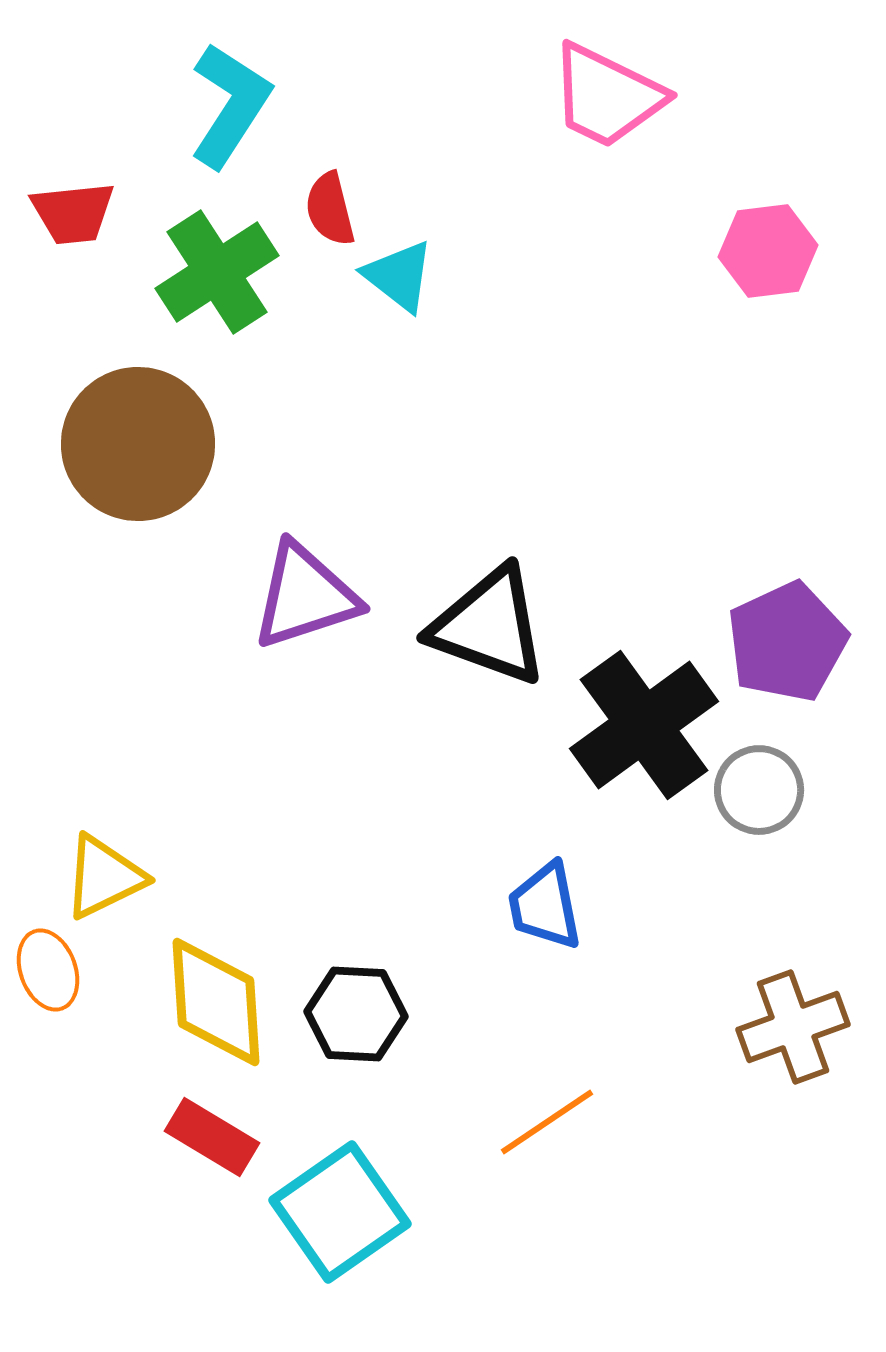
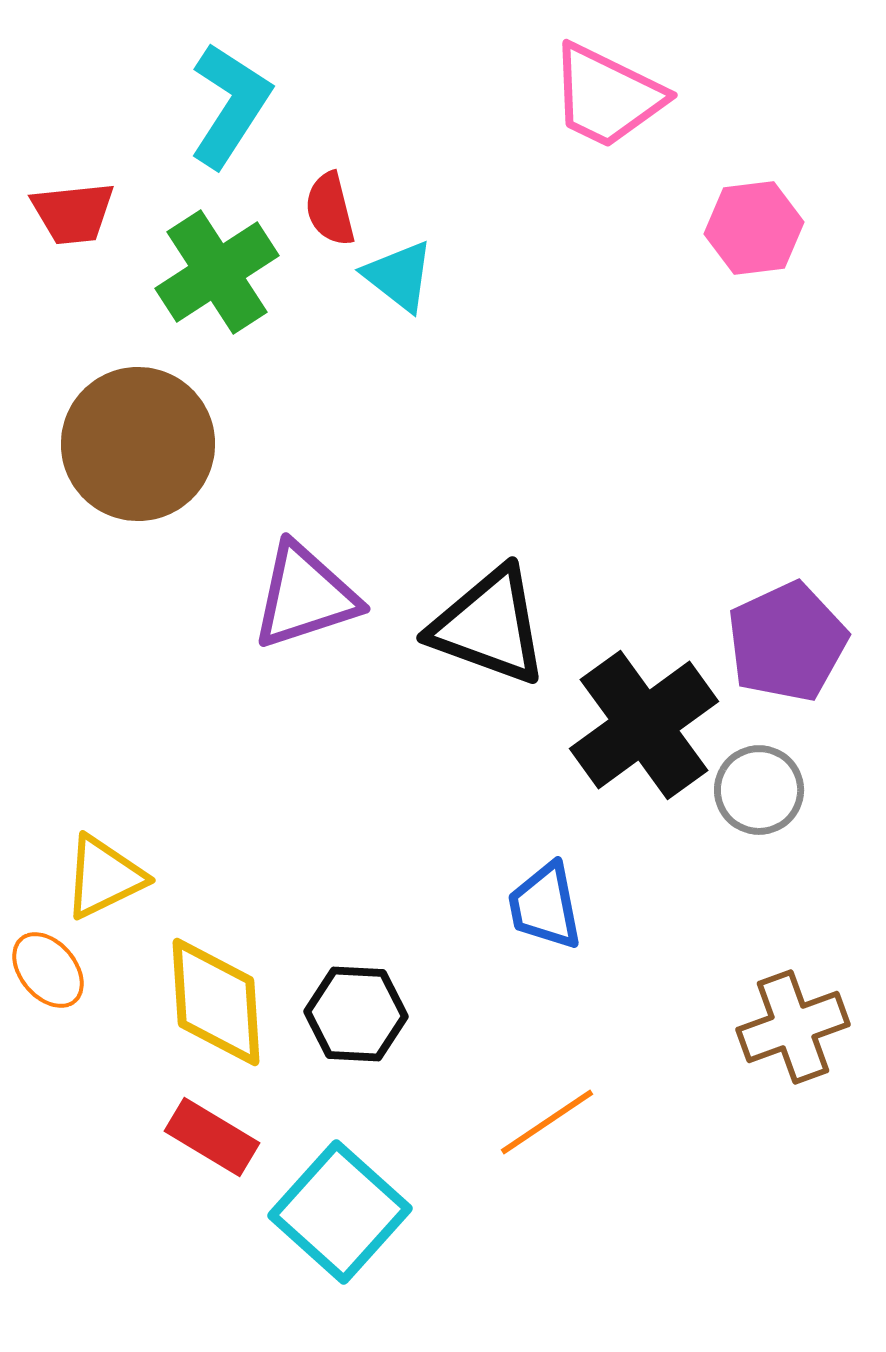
pink hexagon: moved 14 px left, 23 px up
orange ellipse: rotated 20 degrees counterclockwise
cyan square: rotated 13 degrees counterclockwise
